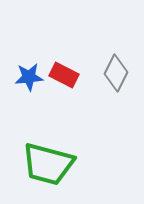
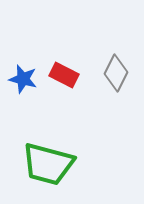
blue star: moved 6 px left, 2 px down; rotated 20 degrees clockwise
